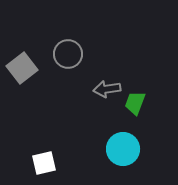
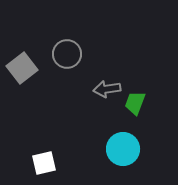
gray circle: moved 1 px left
